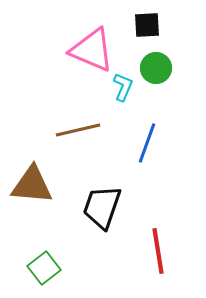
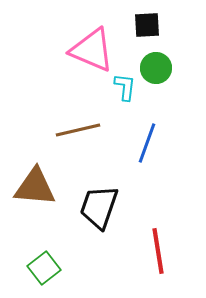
cyan L-shape: moved 2 px right; rotated 16 degrees counterclockwise
brown triangle: moved 3 px right, 2 px down
black trapezoid: moved 3 px left
